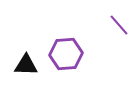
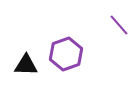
purple hexagon: rotated 16 degrees counterclockwise
